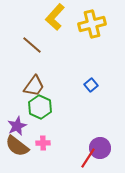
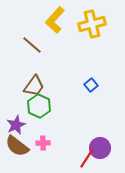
yellow L-shape: moved 3 px down
green hexagon: moved 1 px left, 1 px up
purple star: moved 1 px left, 1 px up
red line: moved 1 px left
